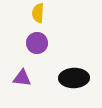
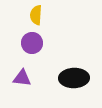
yellow semicircle: moved 2 px left, 2 px down
purple circle: moved 5 px left
